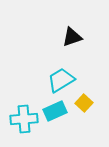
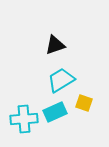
black triangle: moved 17 px left, 8 px down
yellow square: rotated 24 degrees counterclockwise
cyan rectangle: moved 1 px down
